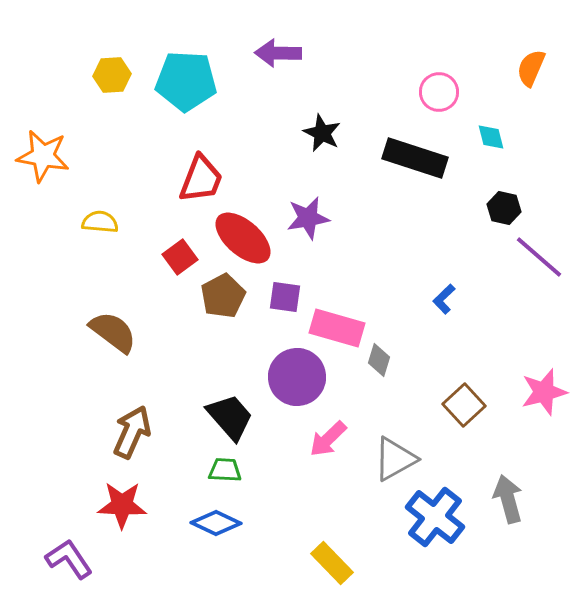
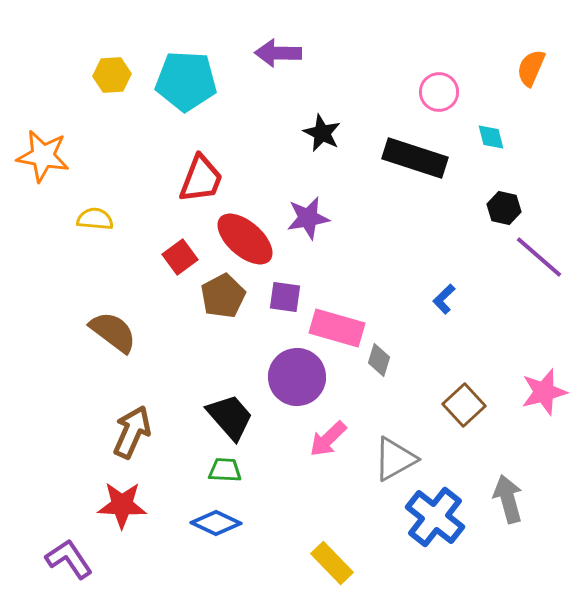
yellow semicircle: moved 5 px left, 3 px up
red ellipse: moved 2 px right, 1 px down
